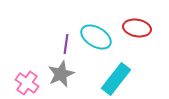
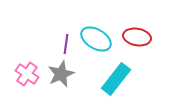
red ellipse: moved 9 px down
cyan ellipse: moved 2 px down
pink cross: moved 9 px up
